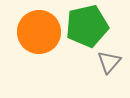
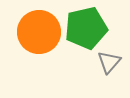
green pentagon: moved 1 px left, 2 px down
